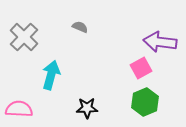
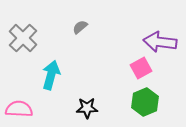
gray semicircle: rotated 63 degrees counterclockwise
gray cross: moved 1 px left, 1 px down
